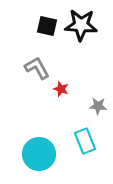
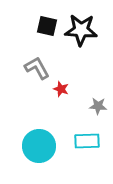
black star: moved 5 px down
cyan rectangle: moved 2 px right; rotated 70 degrees counterclockwise
cyan circle: moved 8 px up
